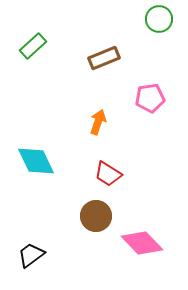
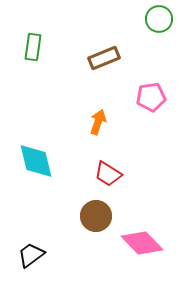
green rectangle: moved 1 px down; rotated 40 degrees counterclockwise
pink pentagon: moved 1 px right, 1 px up
cyan diamond: rotated 12 degrees clockwise
